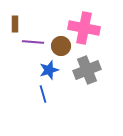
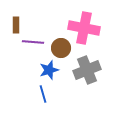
brown rectangle: moved 1 px right, 1 px down
brown circle: moved 2 px down
